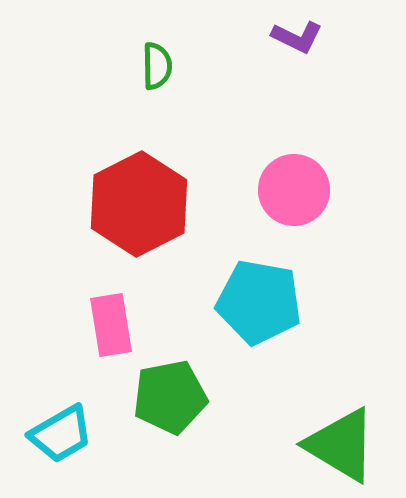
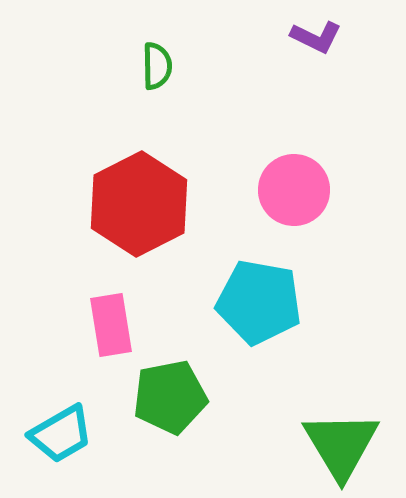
purple L-shape: moved 19 px right
green triangle: rotated 28 degrees clockwise
